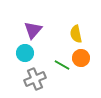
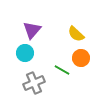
purple triangle: moved 1 px left
yellow semicircle: rotated 36 degrees counterclockwise
green line: moved 5 px down
gray cross: moved 1 px left, 4 px down
